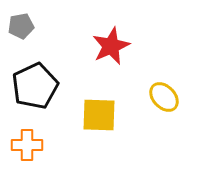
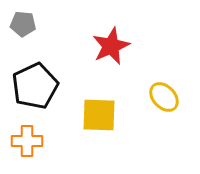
gray pentagon: moved 2 px right, 2 px up; rotated 15 degrees clockwise
orange cross: moved 4 px up
